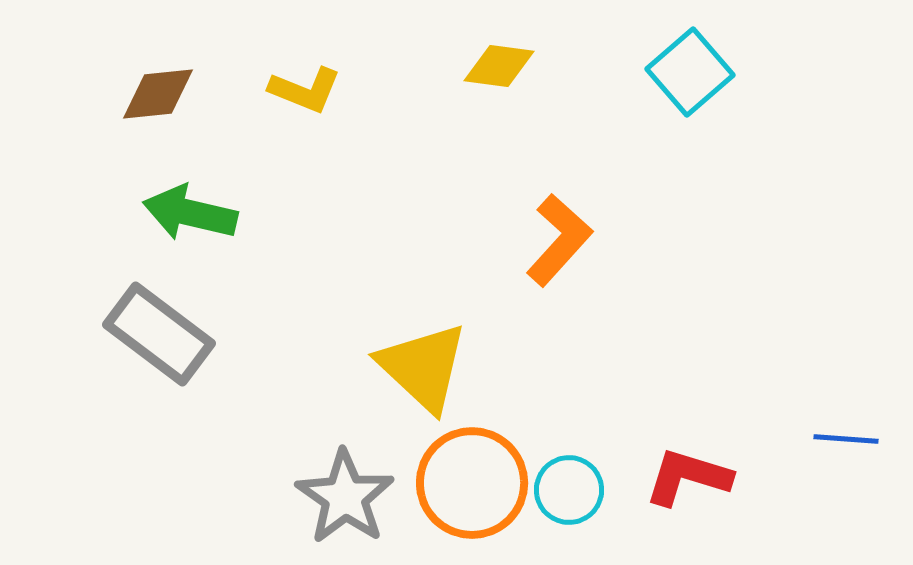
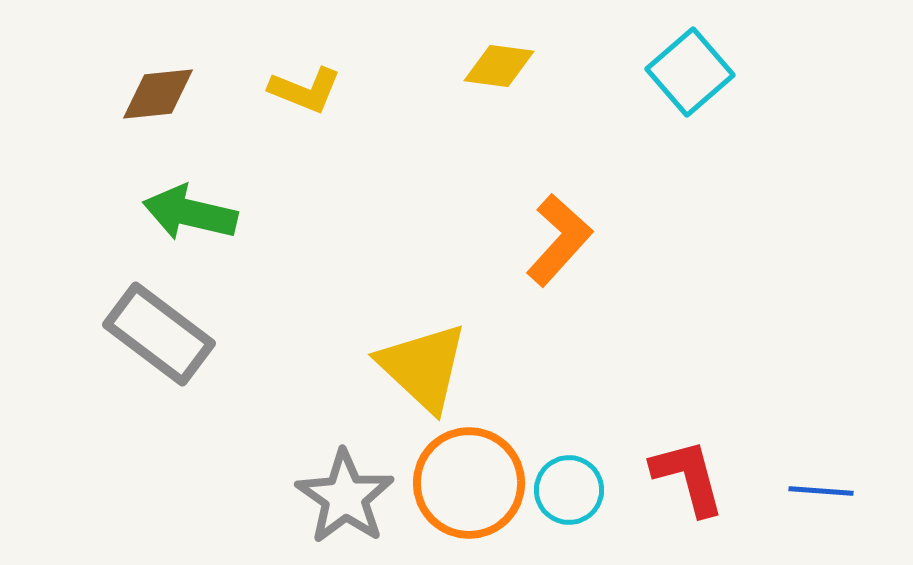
blue line: moved 25 px left, 52 px down
red L-shape: rotated 58 degrees clockwise
orange circle: moved 3 px left
